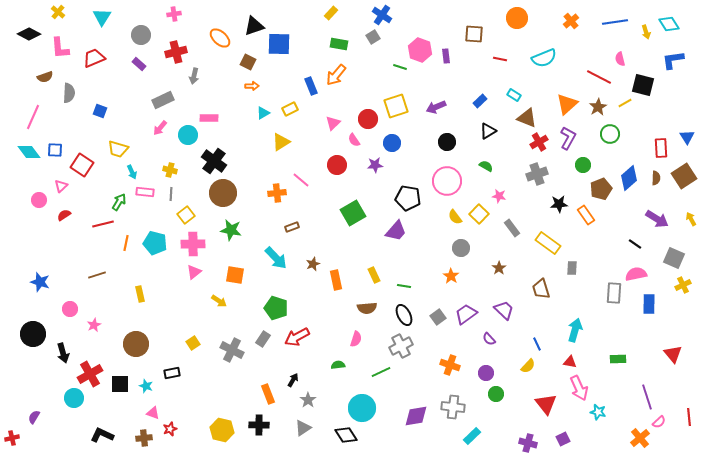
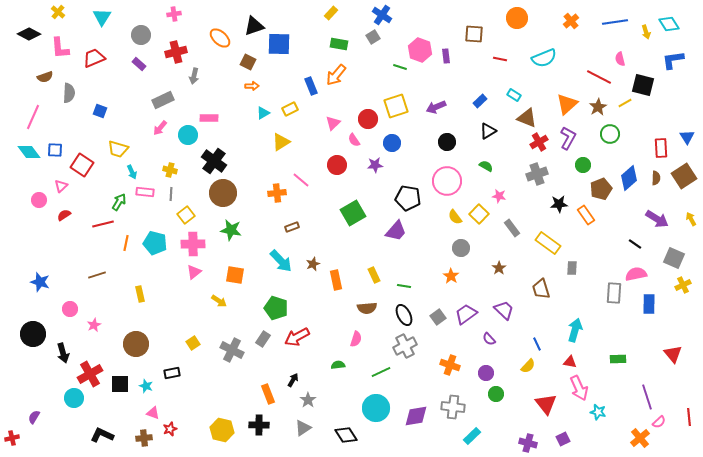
cyan arrow at (276, 258): moved 5 px right, 3 px down
gray cross at (401, 346): moved 4 px right
cyan circle at (362, 408): moved 14 px right
